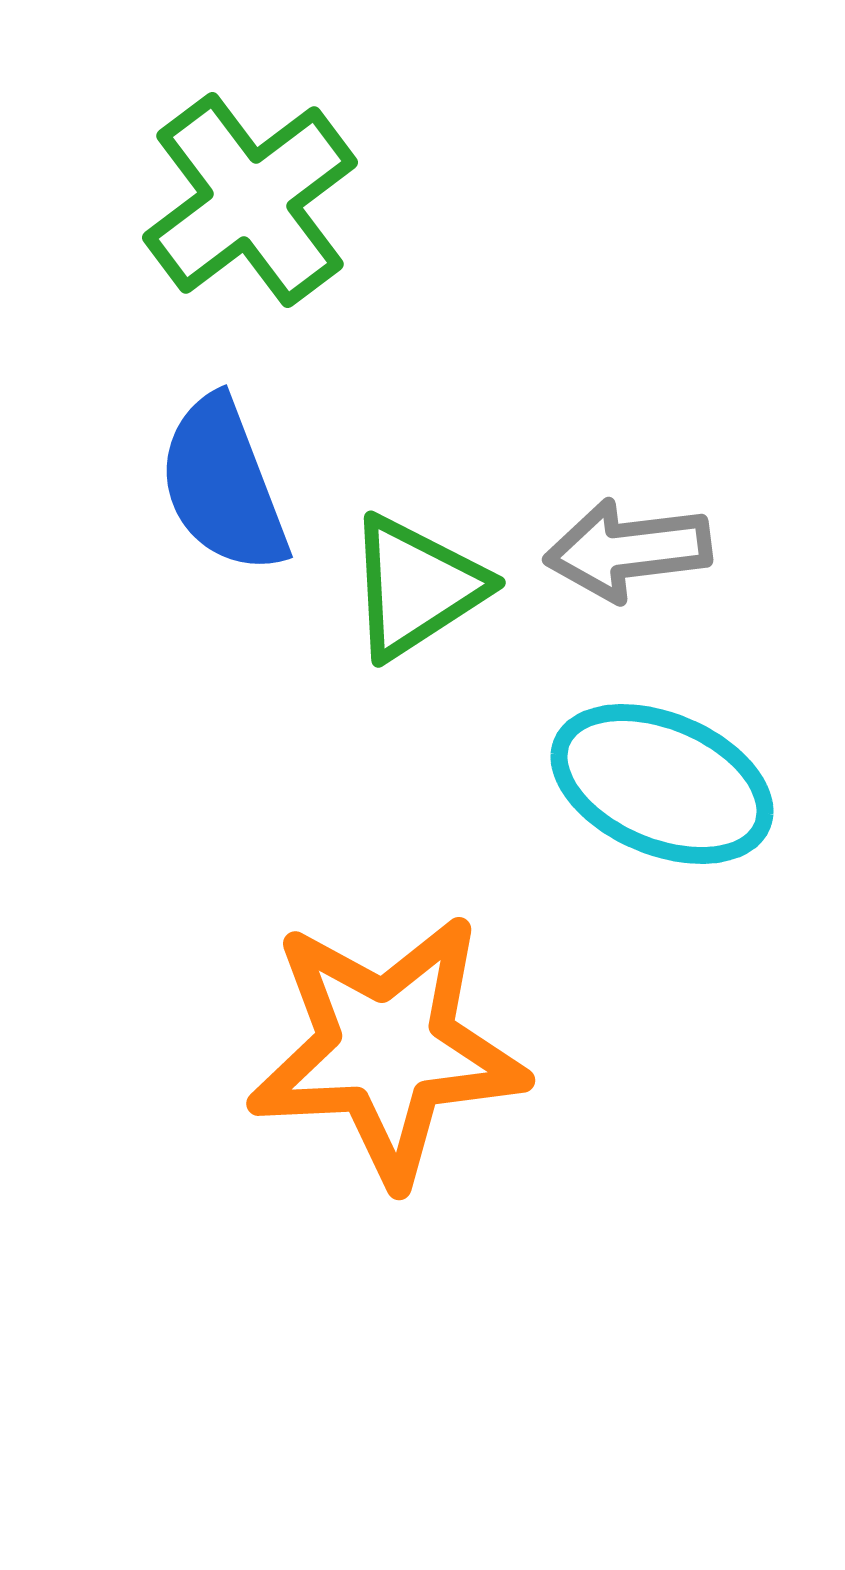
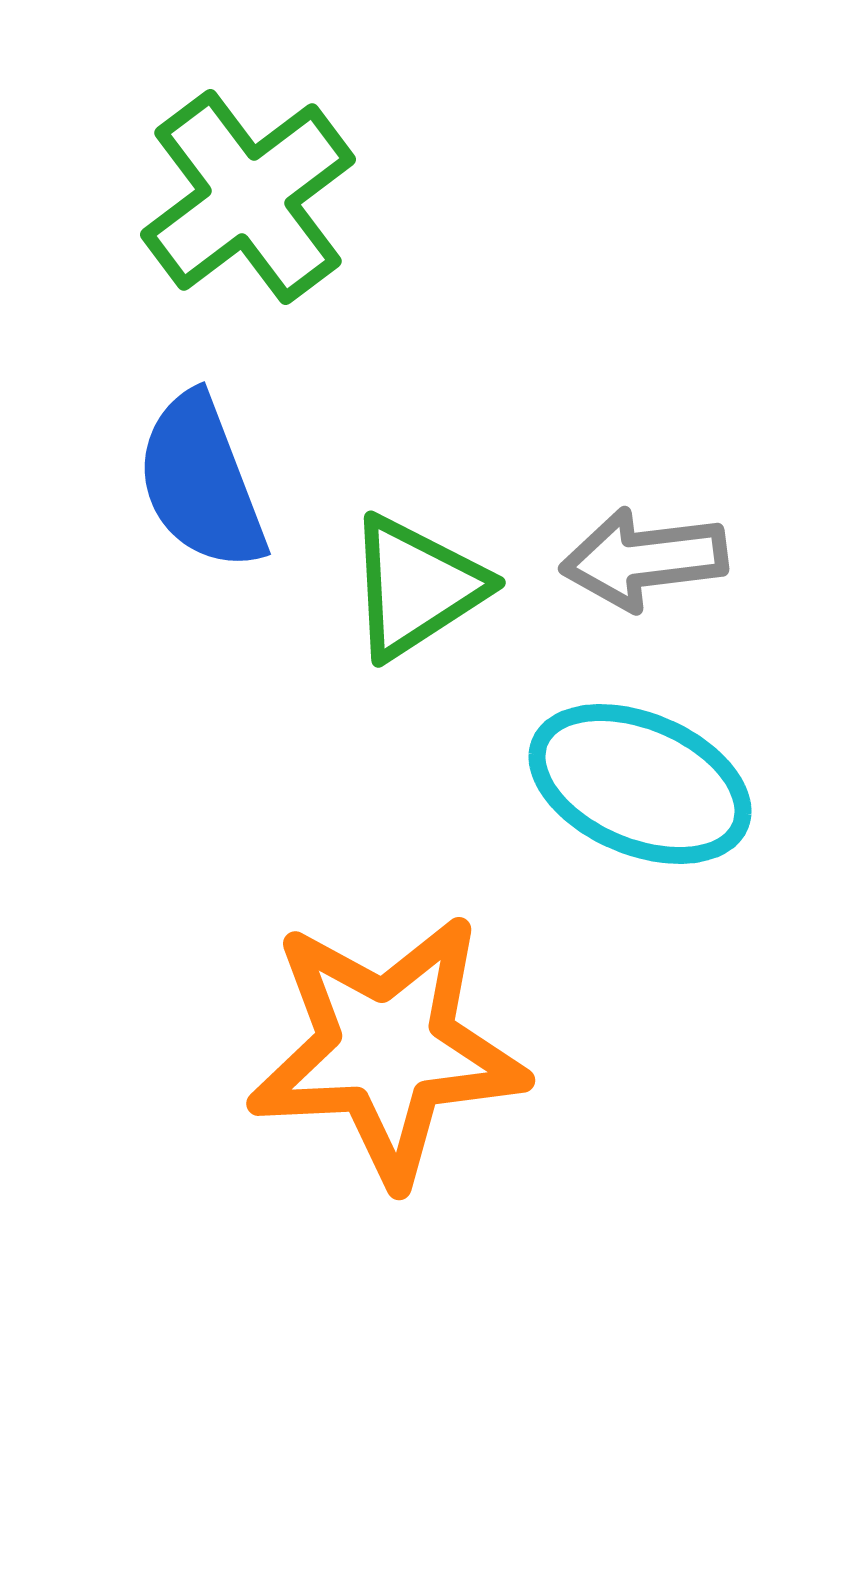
green cross: moved 2 px left, 3 px up
blue semicircle: moved 22 px left, 3 px up
gray arrow: moved 16 px right, 9 px down
cyan ellipse: moved 22 px left
